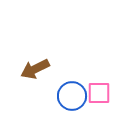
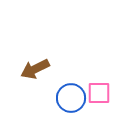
blue circle: moved 1 px left, 2 px down
